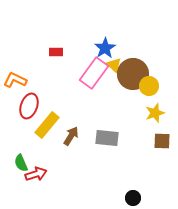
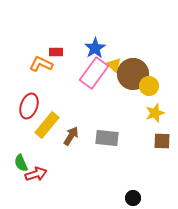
blue star: moved 10 px left
orange L-shape: moved 26 px right, 16 px up
